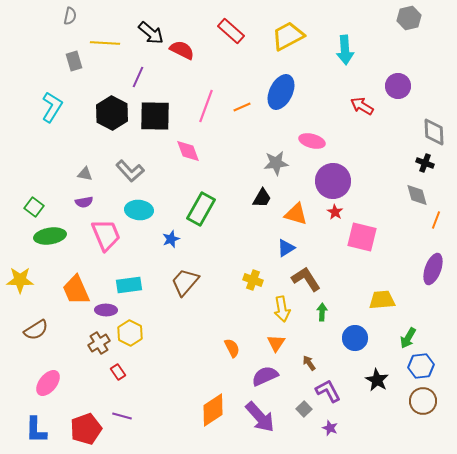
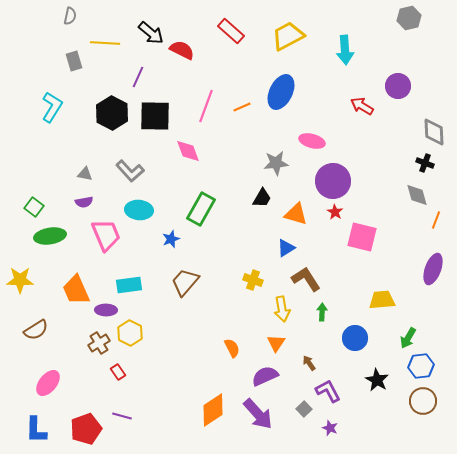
purple arrow at (260, 417): moved 2 px left, 3 px up
